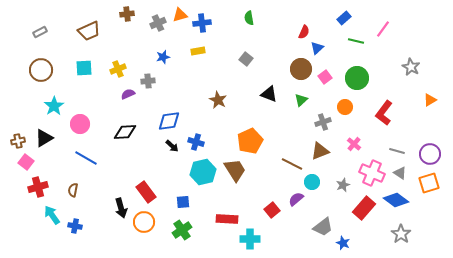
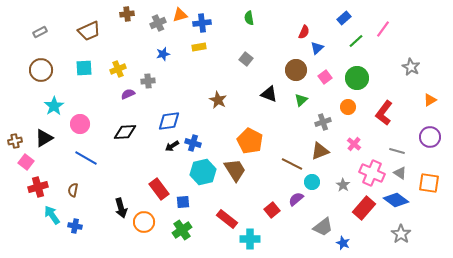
green line at (356, 41): rotated 56 degrees counterclockwise
yellow rectangle at (198, 51): moved 1 px right, 4 px up
blue star at (163, 57): moved 3 px up
brown circle at (301, 69): moved 5 px left, 1 px down
orange circle at (345, 107): moved 3 px right
brown cross at (18, 141): moved 3 px left
orange pentagon at (250, 141): rotated 20 degrees counterclockwise
blue cross at (196, 142): moved 3 px left, 1 px down
black arrow at (172, 146): rotated 104 degrees clockwise
purple circle at (430, 154): moved 17 px up
orange square at (429, 183): rotated 25 degrees clockwise
gray star at (343, 185): rotated 16 degrees counterclockwise
red rectangle at (146, 192): moved 13 px right, 3 px up
red rectangle at (227, 219): rotated 35 degrees clockwise
